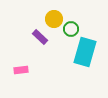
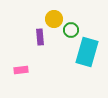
green circle: moved 1 px down
purple rectangle: rotated 42 degrees clockwise
cyan rectangle: moved 2 px right
